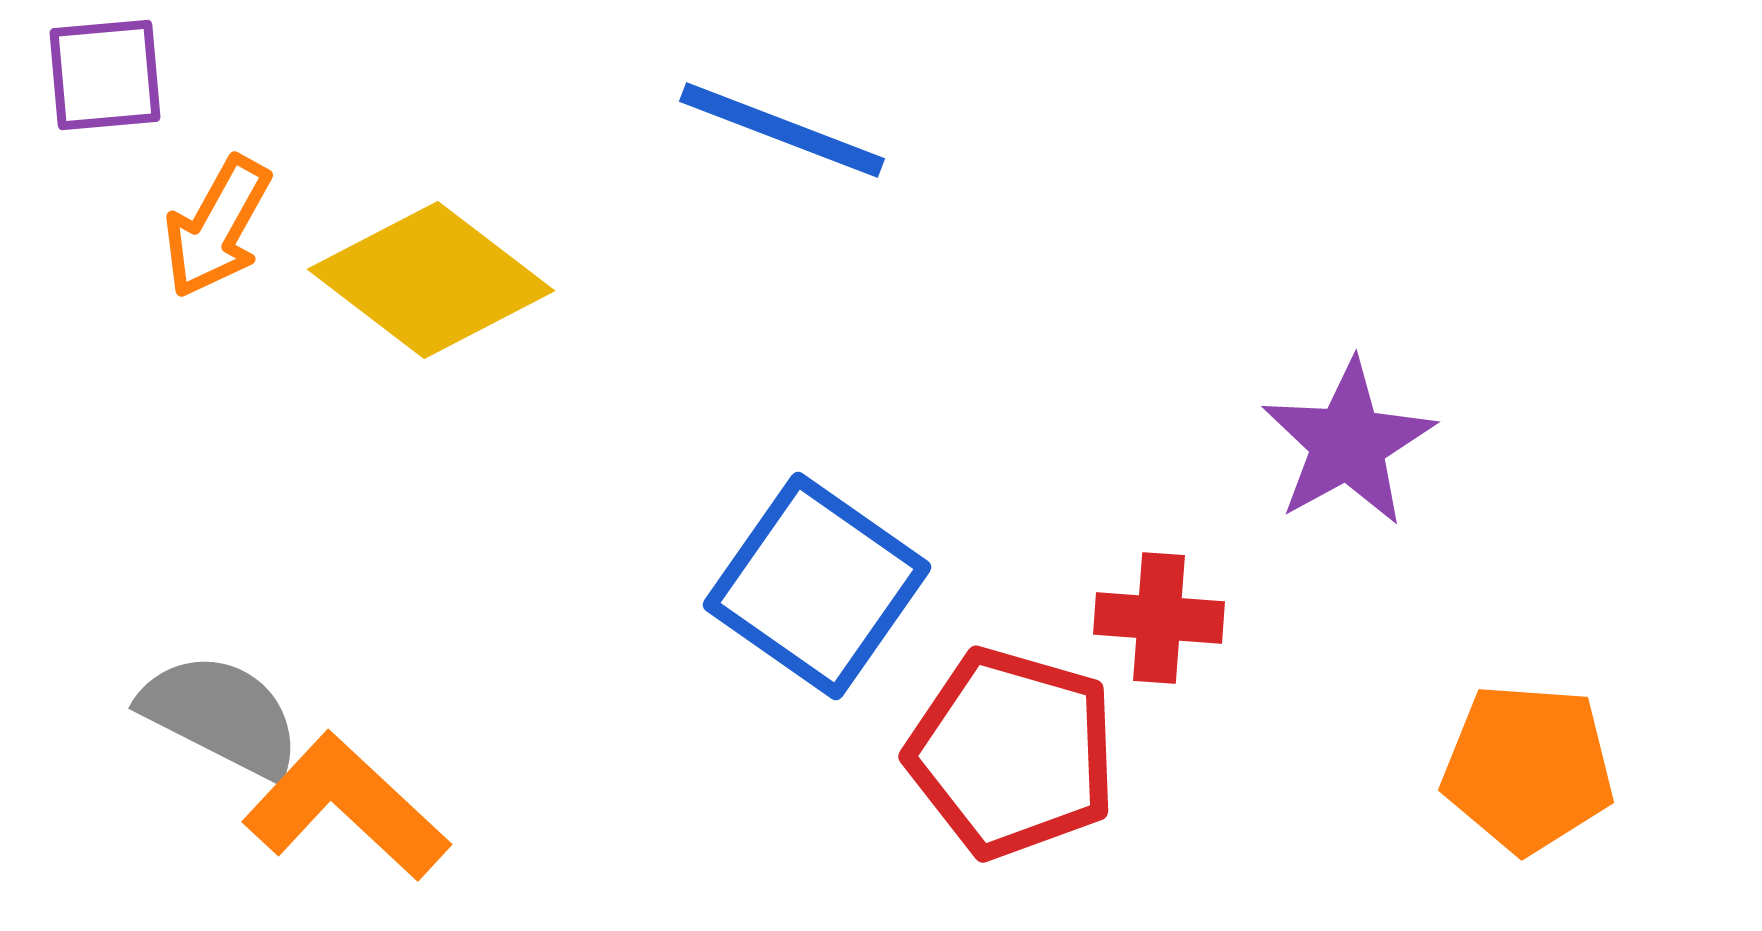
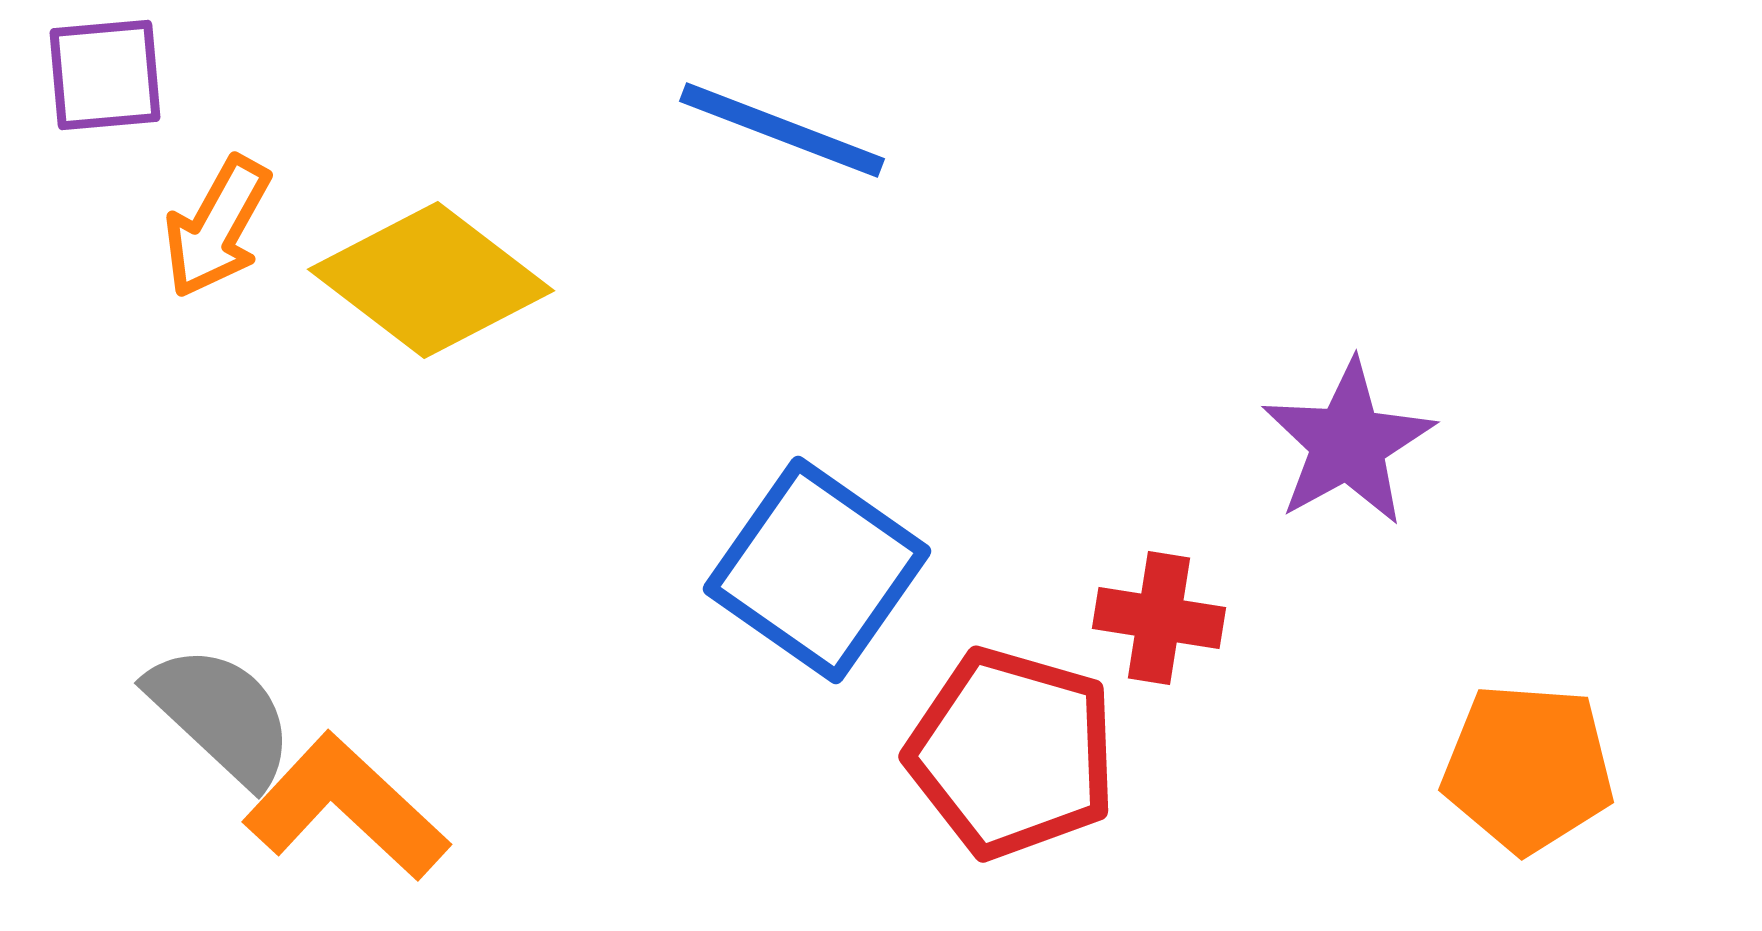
blue square: moved 16 px up
red cross: rotated 5 degrees clockwise
gray semicircle: rotated 16 degrees clockwise
